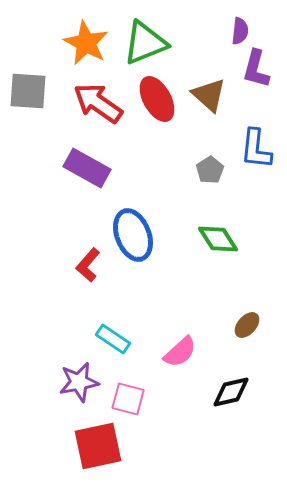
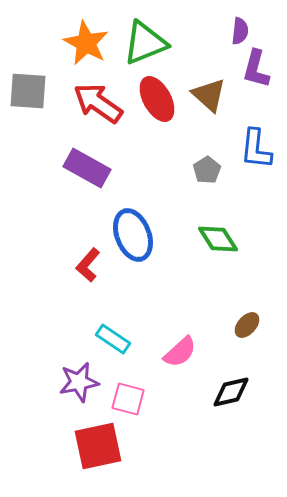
gray pentagon: moved 3 px left
